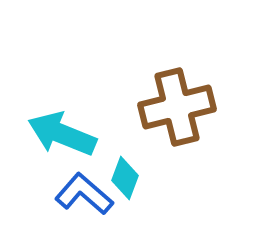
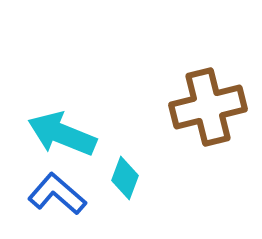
brown cross: moved 31 px right
blue L-shape: moved 27 px left
